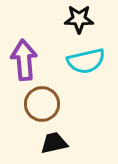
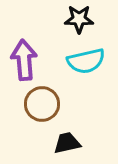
black trapezoid: moved 13 px right
